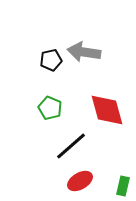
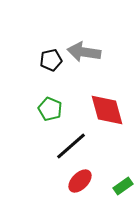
green pentagon: moved 1 px down
red ellipse: rotated 15 degrees counterclockwise
green rectangle: rotated 42 degrees clockwise
